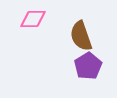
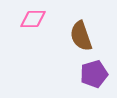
purple pentagon: moved 6 px right, 8 px down; rotated 16 degrees clockwise
